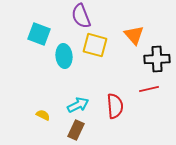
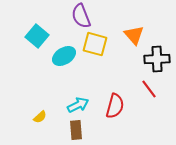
cyan square: moved 2 px left, 2 px down; rotated 20 degrees clockwise
yellow square: moved 1 px up
cyan ellipse: rotated 65 degrees clockwise
red line: rotated 66 degrees clockwise
red semicircle: rotated 20 degrees clockwise
yellow semicircle: moved 3 px left, 2 px down; rotated 112 degrees clockwise
brown rectangle: rotated 30 degrees counterclockwise
